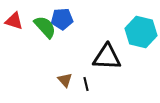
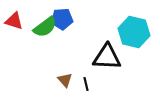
green semicircle: rotated 95 degrees clockwise
cyan hexagon: moved 7 px left
